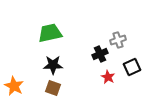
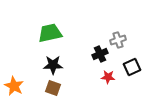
red star: rotated 24 degrees counterclockwise
